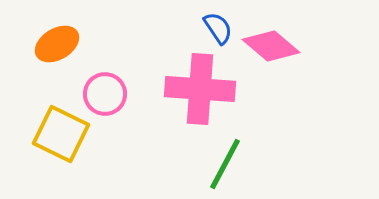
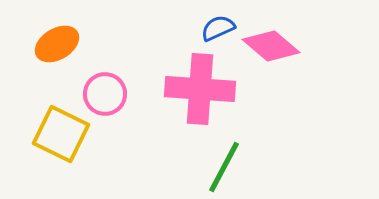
blue semicircle: rotated 80 degrees counterclockwise
green line: moved 1 px left, 3 px down
